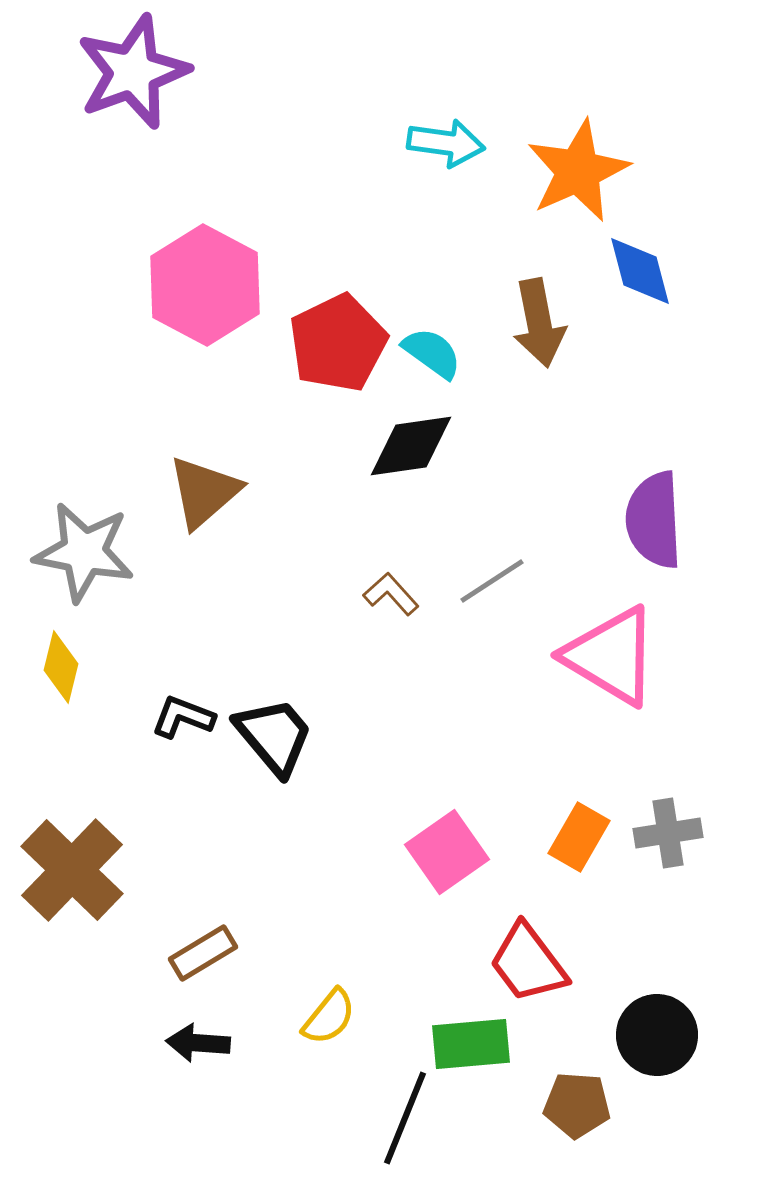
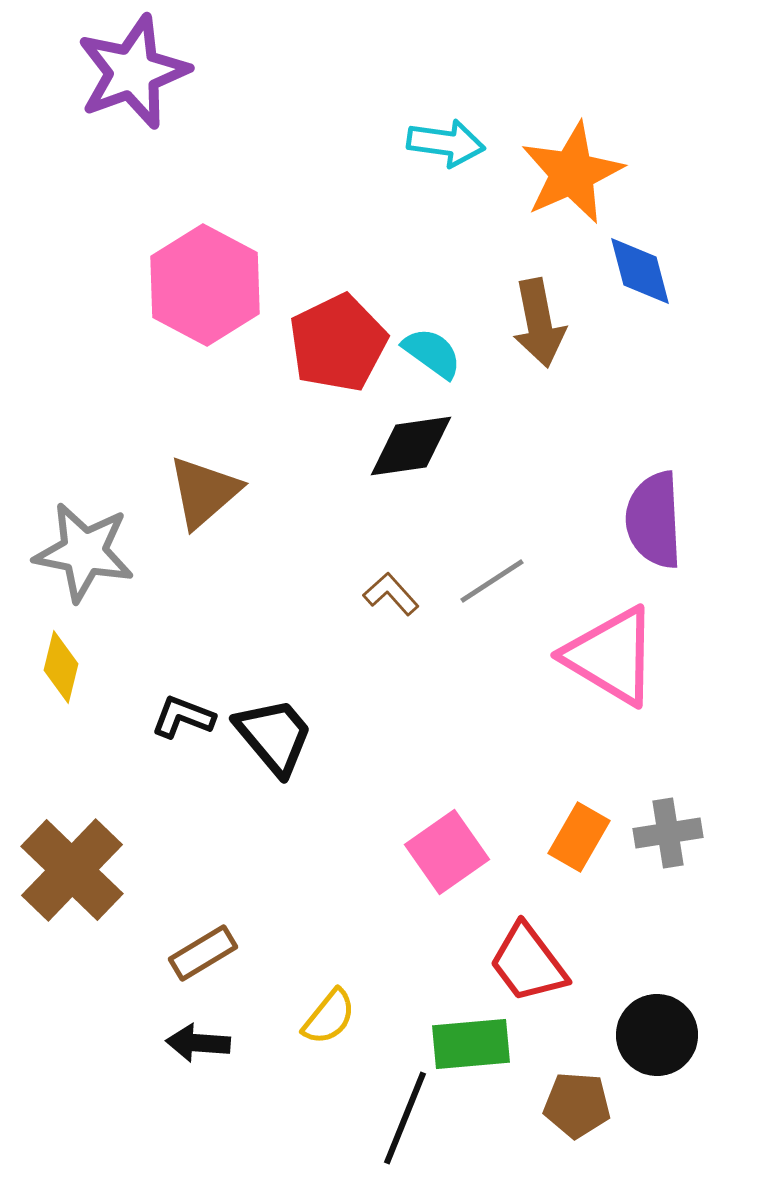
orange star: moved 6 px left, 2 px down
